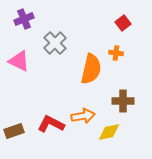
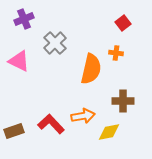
red L-shape: rotated 20 degrees clockwise
